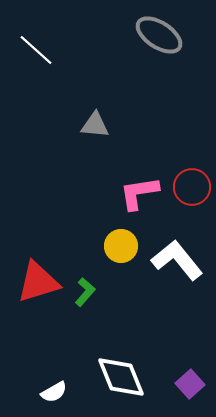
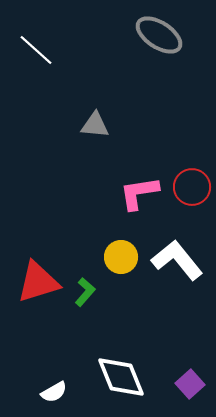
yellow circle: moved 11 px down
